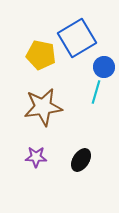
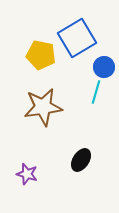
purple star: moved 9 px left, 17 px down; rotated 15 degrees clockwise
